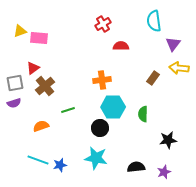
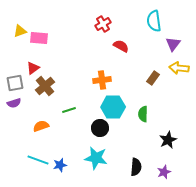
red semicircle: rotated 28 degrees clockwise
green line: moved 1 px right
black star: rotated 18 degrees counterclockwise
black semicircle: rotated 102 degrees clockwise
